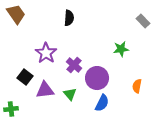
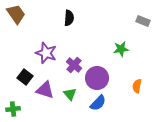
gray rectangle: rotated 24 degrees counterclockwise
purple star: rotated 15 degrees counterclockwise
purple triangle: rotated 24 degrees clockwise
blue semicircle: moved 4 px left; rotated 18 degrees clockwise
green cross: moved 2 px right
